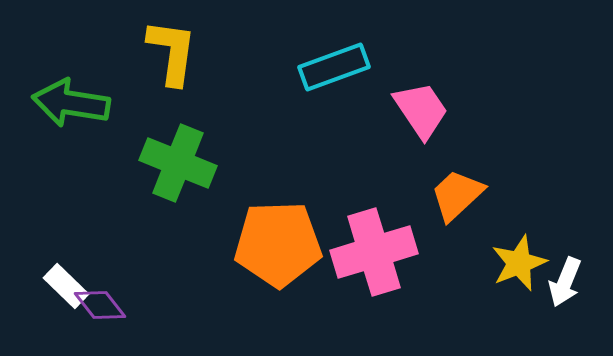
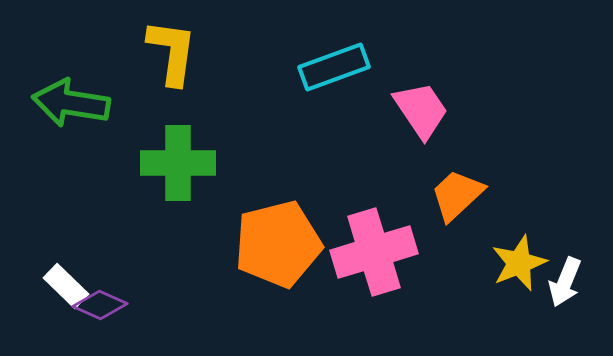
green cross: rotated 22 degrees counterclockwise
orange pentagon: rotated 12 degrees counterclockwise
purple diamond: rotated 28 degrees counterclockwise
